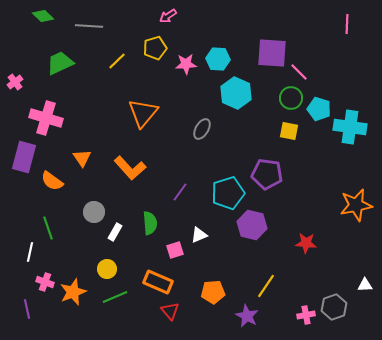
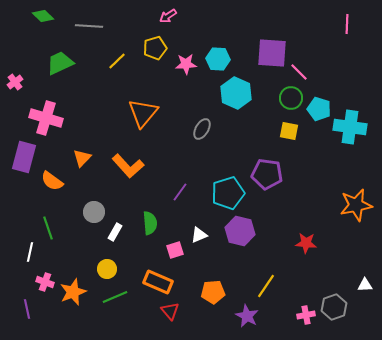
orange triangle at (82, 158): rotated 18 degrees clockwise
orange L-shape at (130, 168): moved 2 px left, 2 px up
purple hexagon at (252, 225): moved 12 px left, 6 px down
